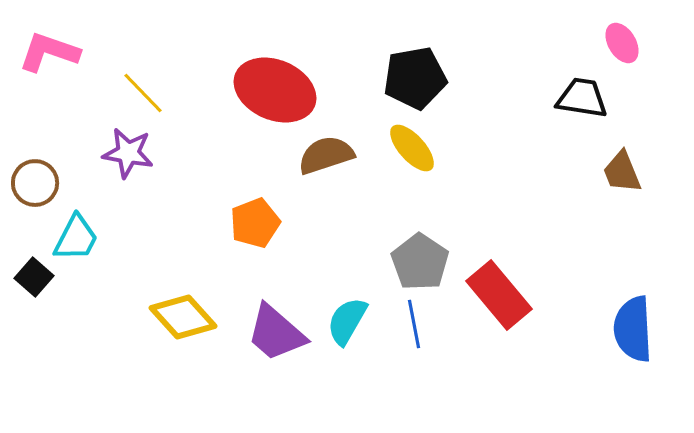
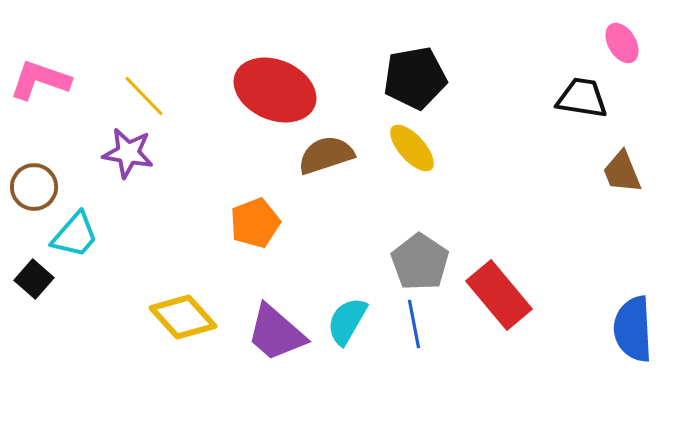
pink L-shape: moved 9 px left, 28 px down
yellow line: moved 1 px right, 3 px down
brown circle: moved 1 px left, 4 px down
cyan trapezoid: moved 1 px left, 3 px up; rotated 14 degrees clockwise
black square: moved 2 px down
